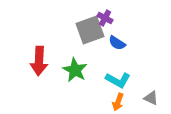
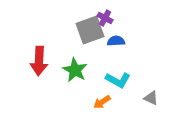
blue semicircle: moved 1 px left, 2 px up; rotated 144 degrees clockwise
orange arrow: moved 16 px left; rotated 36 degrees clockwise
